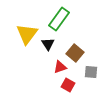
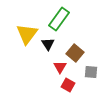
red triangle: rotated 40 degrees counterclockwise
